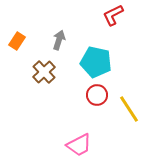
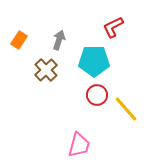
red L-shape: moved 12 px down
orange rectangle: moved 2 px right, 1 px up
cyan pentagon: moved 2 px left, 1 px up; rotated 12 degrees counterclockwise
brown cross: moved 2 px right, 2 px up
yellow line: moved 3 px left; rotated 8 degrees counterclockwise
pink trapezoid: rotated 48 degrees counterclockwise
